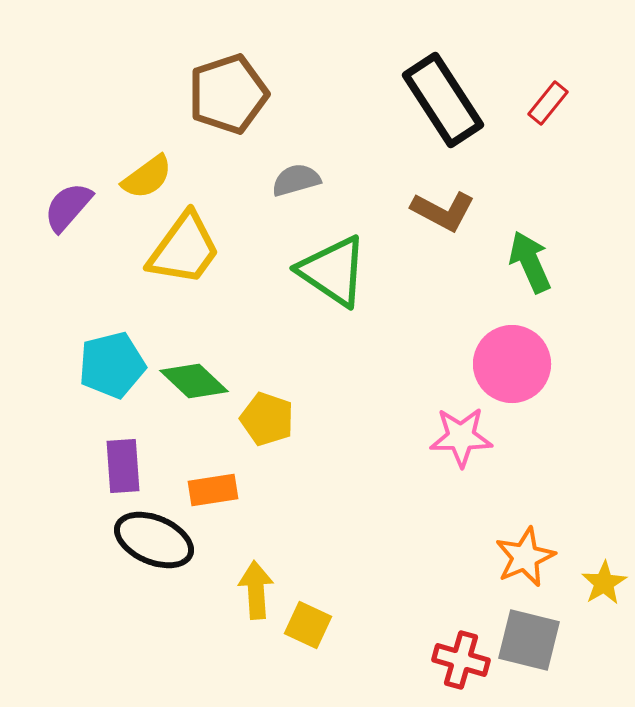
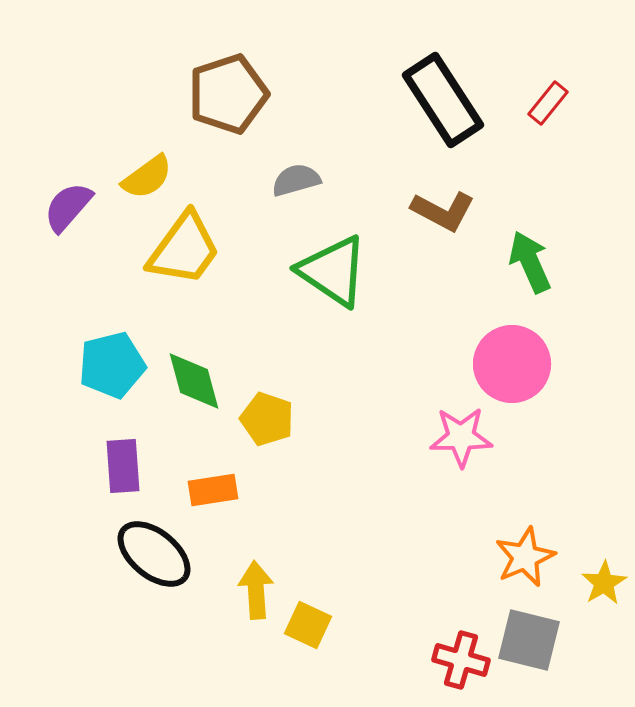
green diamond: rotated 32 degrees clockwise
black ellipse: moved 14 px down; rotated 16 degrees clockwise
